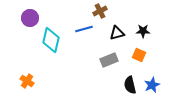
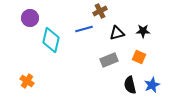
orange square: moved 2 px down
